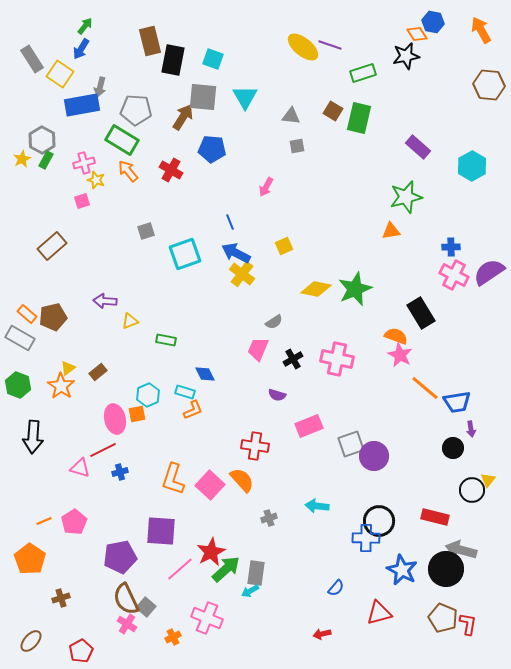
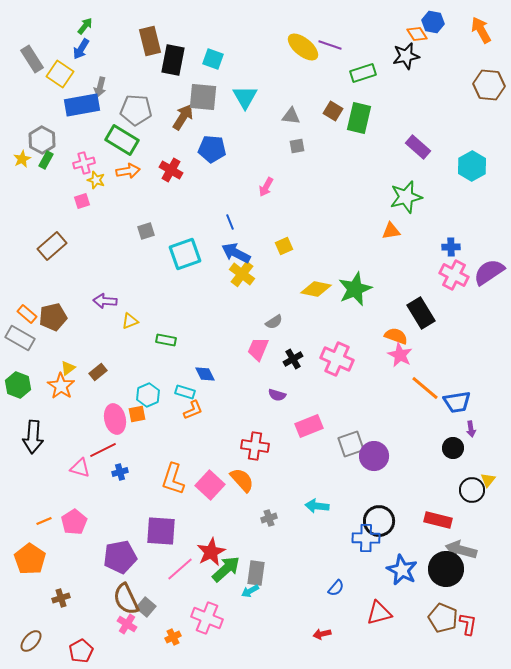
orange arrow at (128, 171): rotated 120 degrees clockwise
pink cross at (337, 359): rotated 12 degrees clockwise
red rectangle at (435, 517): moved 3 px right, 3 px down
